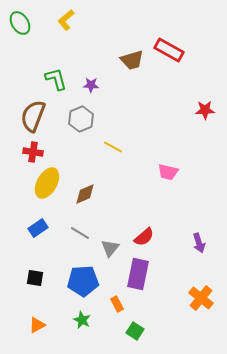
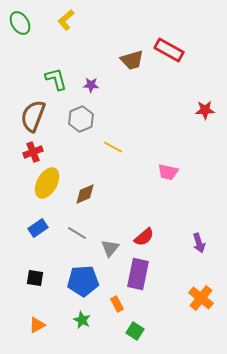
red cross: rotated 30 degrees counterclockwise
gray line: moved 3 px left
